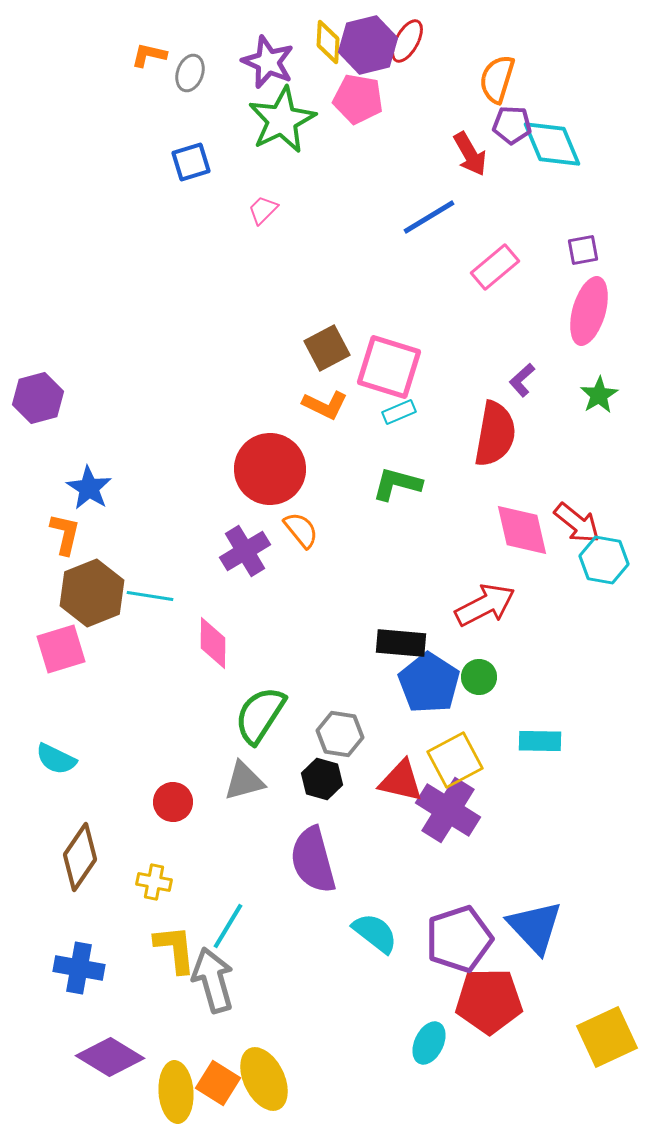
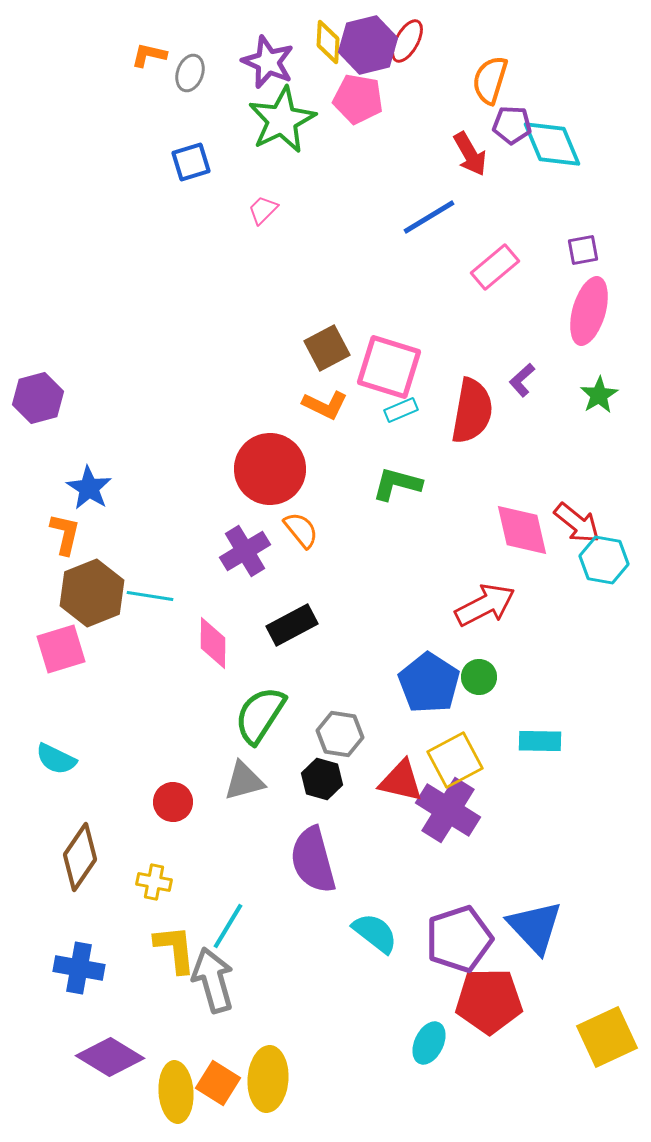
orange semicircle at (497, 79): moved 7 px left, 1 px down
cyan rectangle at (399, 412): moved 2 px right, 2 px up
red semicircle at (495, 434): moved 23 px left, 23 px up
black rectangle at (401, 643): moved 109 px left, 18 px up; rotated 33 degrees counterclockwise
yellow ellipse at (264, 1079): moved 4 px right; rotated 30 degrees clockwise
